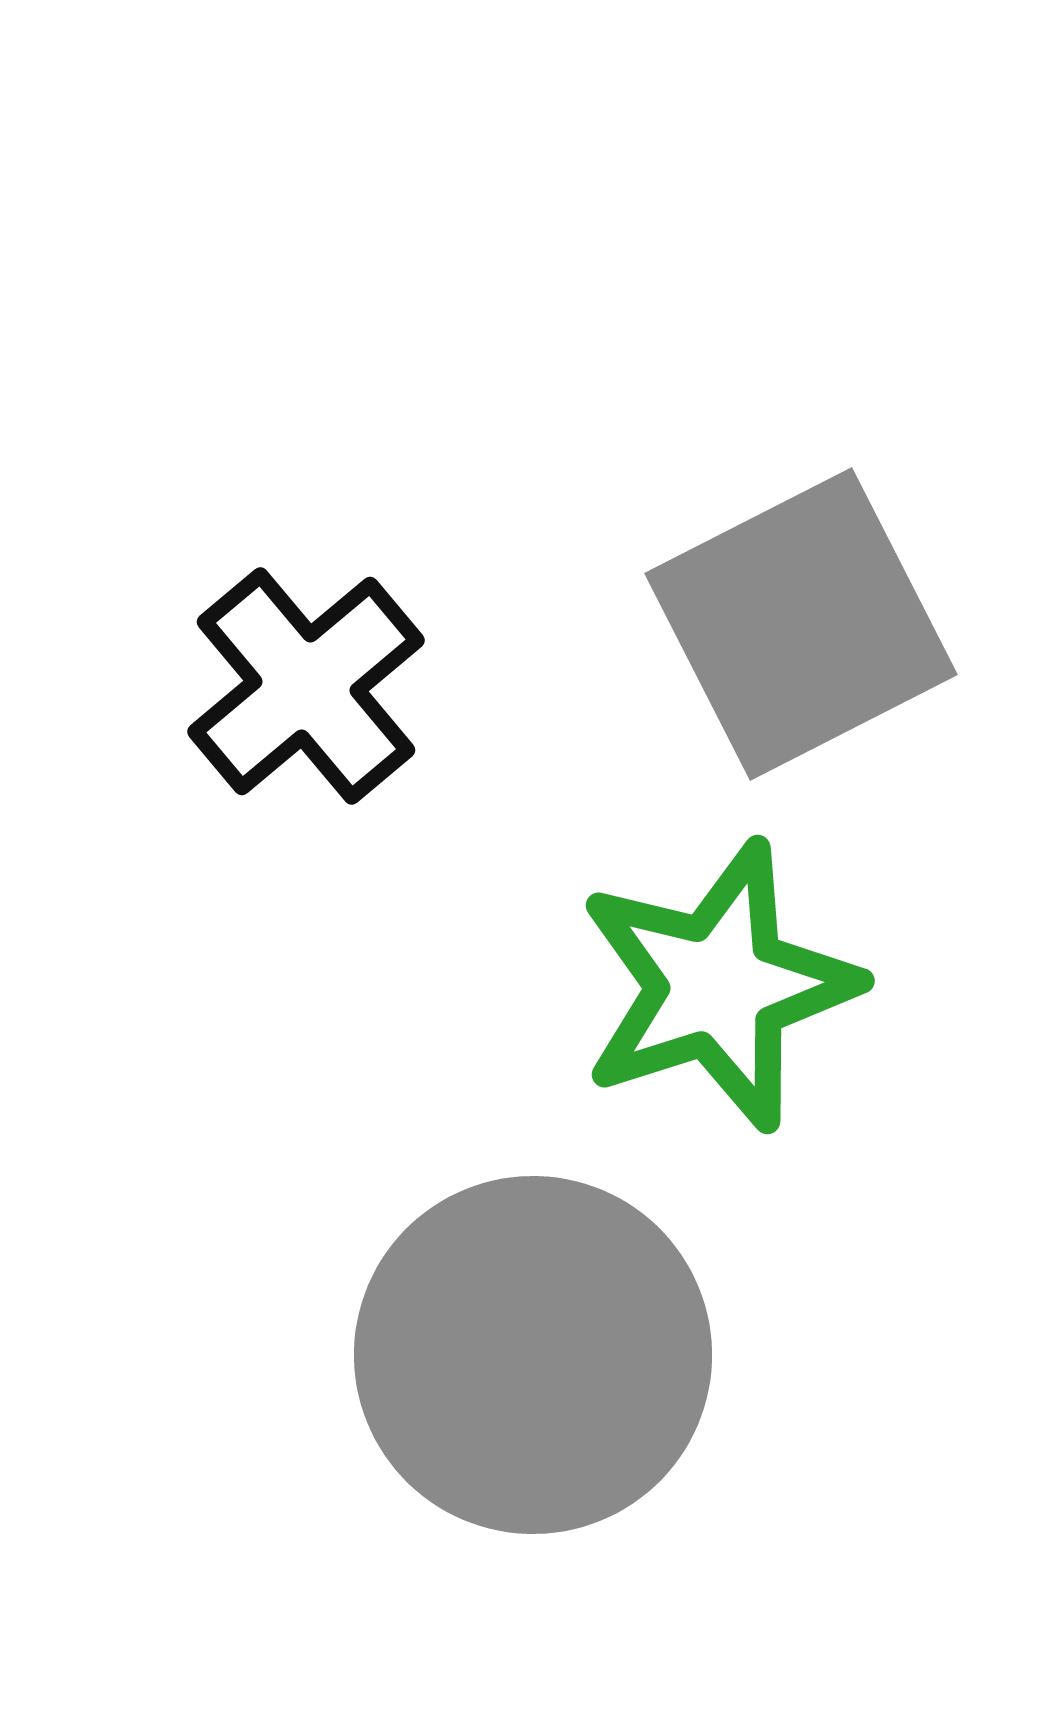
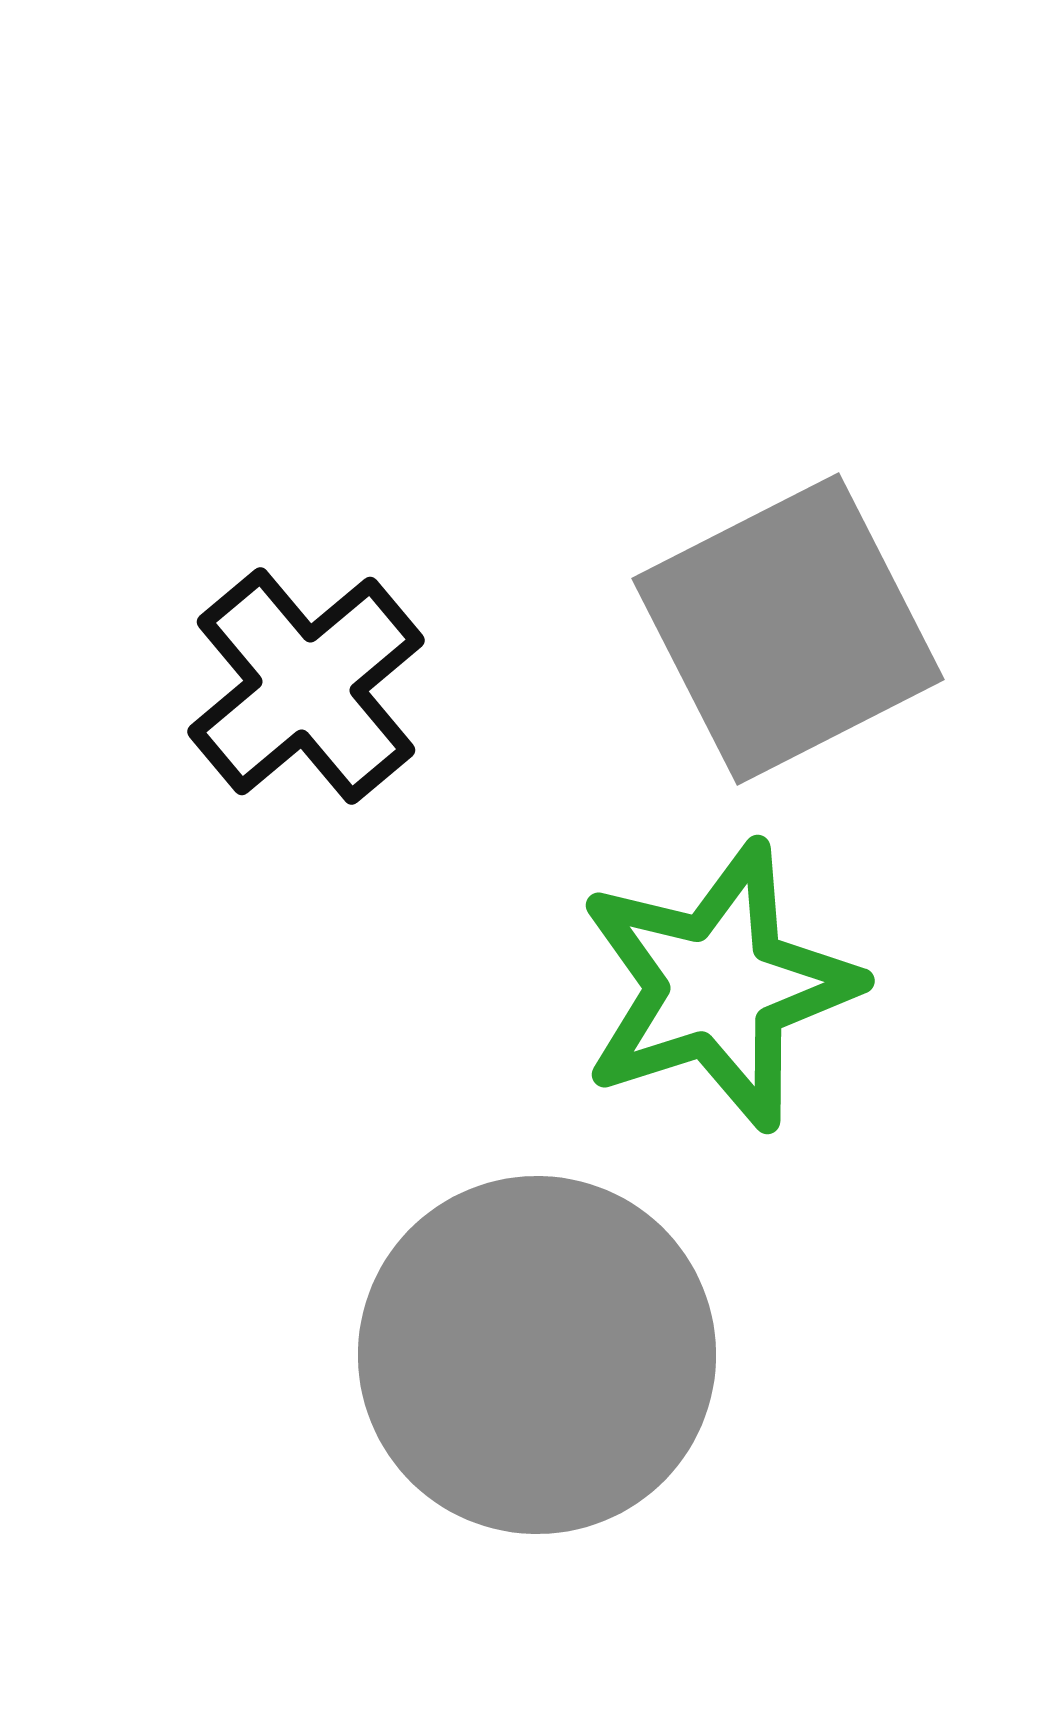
gray square: moved 13 px left, 5 px down
gray circle: moved 4 px right
